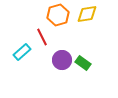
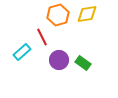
purple circle: moved 3 px left
